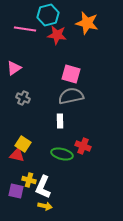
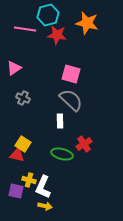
gray semicircle: moved 4 px down; rotated 55 degrees clockwise
red cross: moved 1 px right, 2 px up; rotated 35 degrees clockwise
